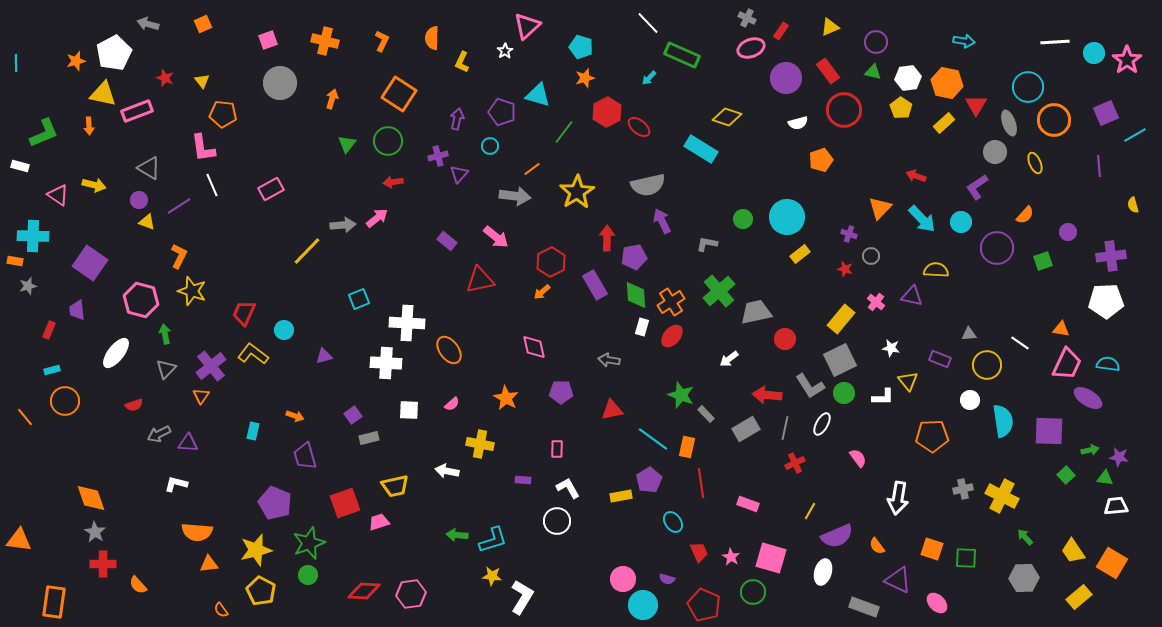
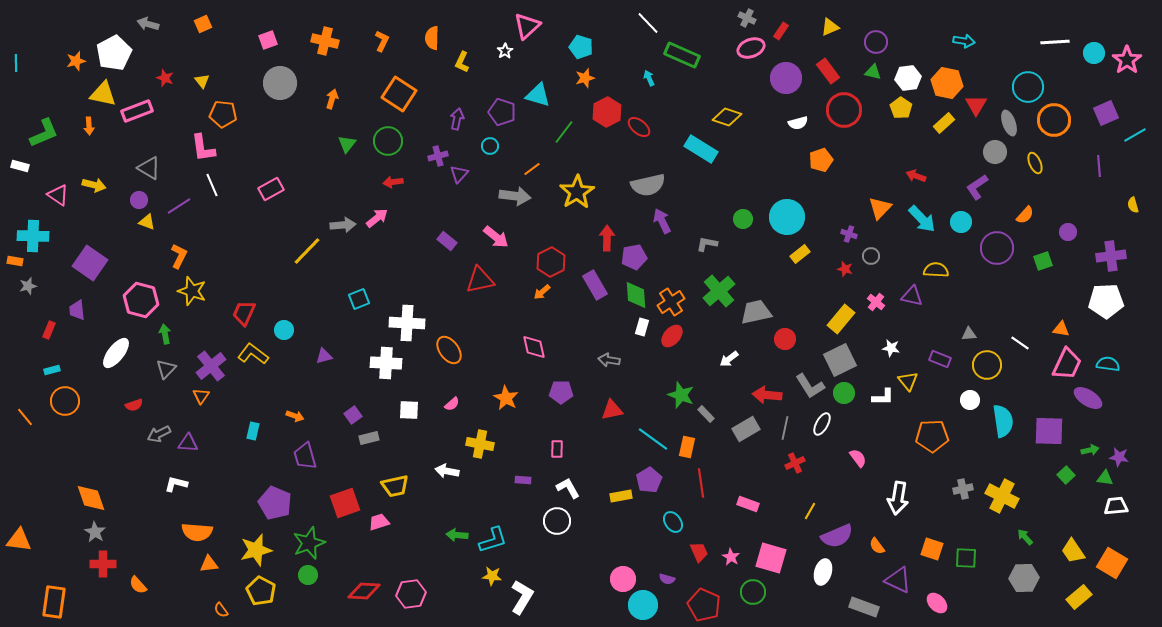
cyan arrow at (649, 78): rotated 112 degrees clockwise
